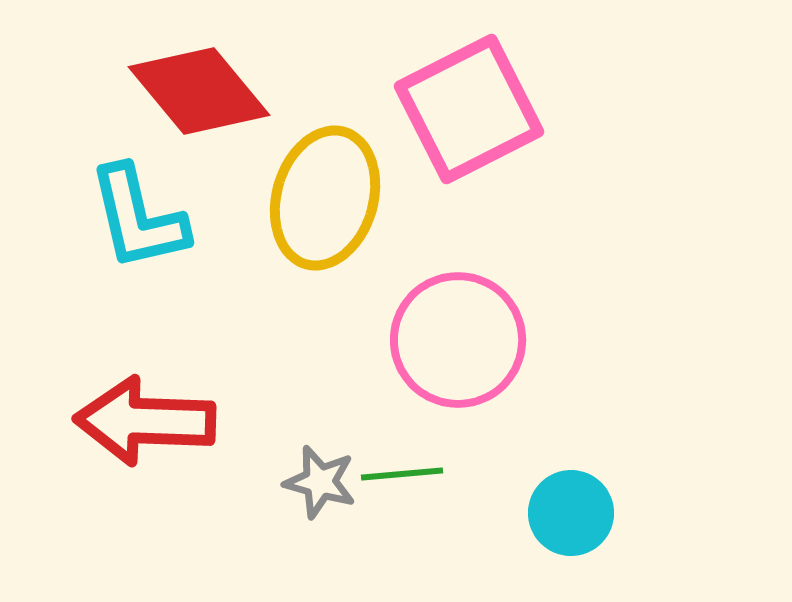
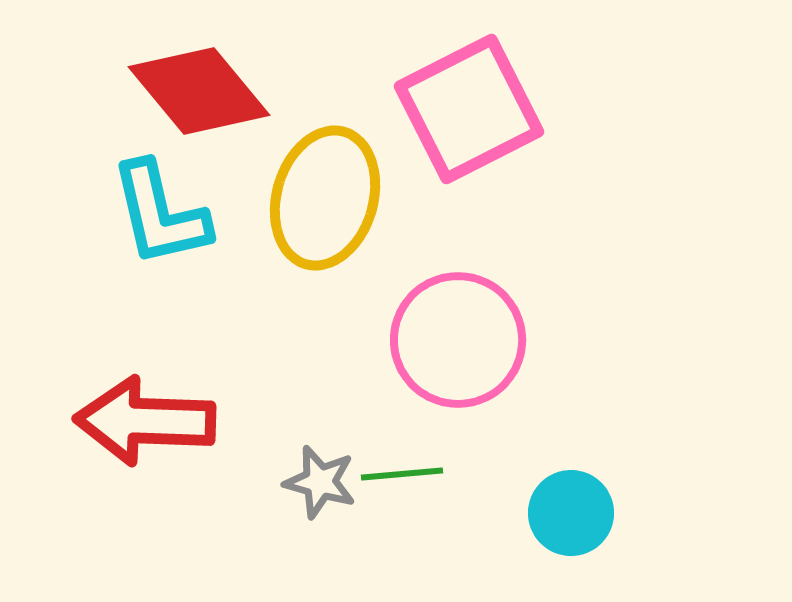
cyan L-shape: moved 22 px right, 4 px up
